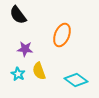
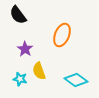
purple star: rotated 28 degrees clockwise
cyan star: moved 2 px right, 5 px down; rotated 16 degrees counterclockwise
